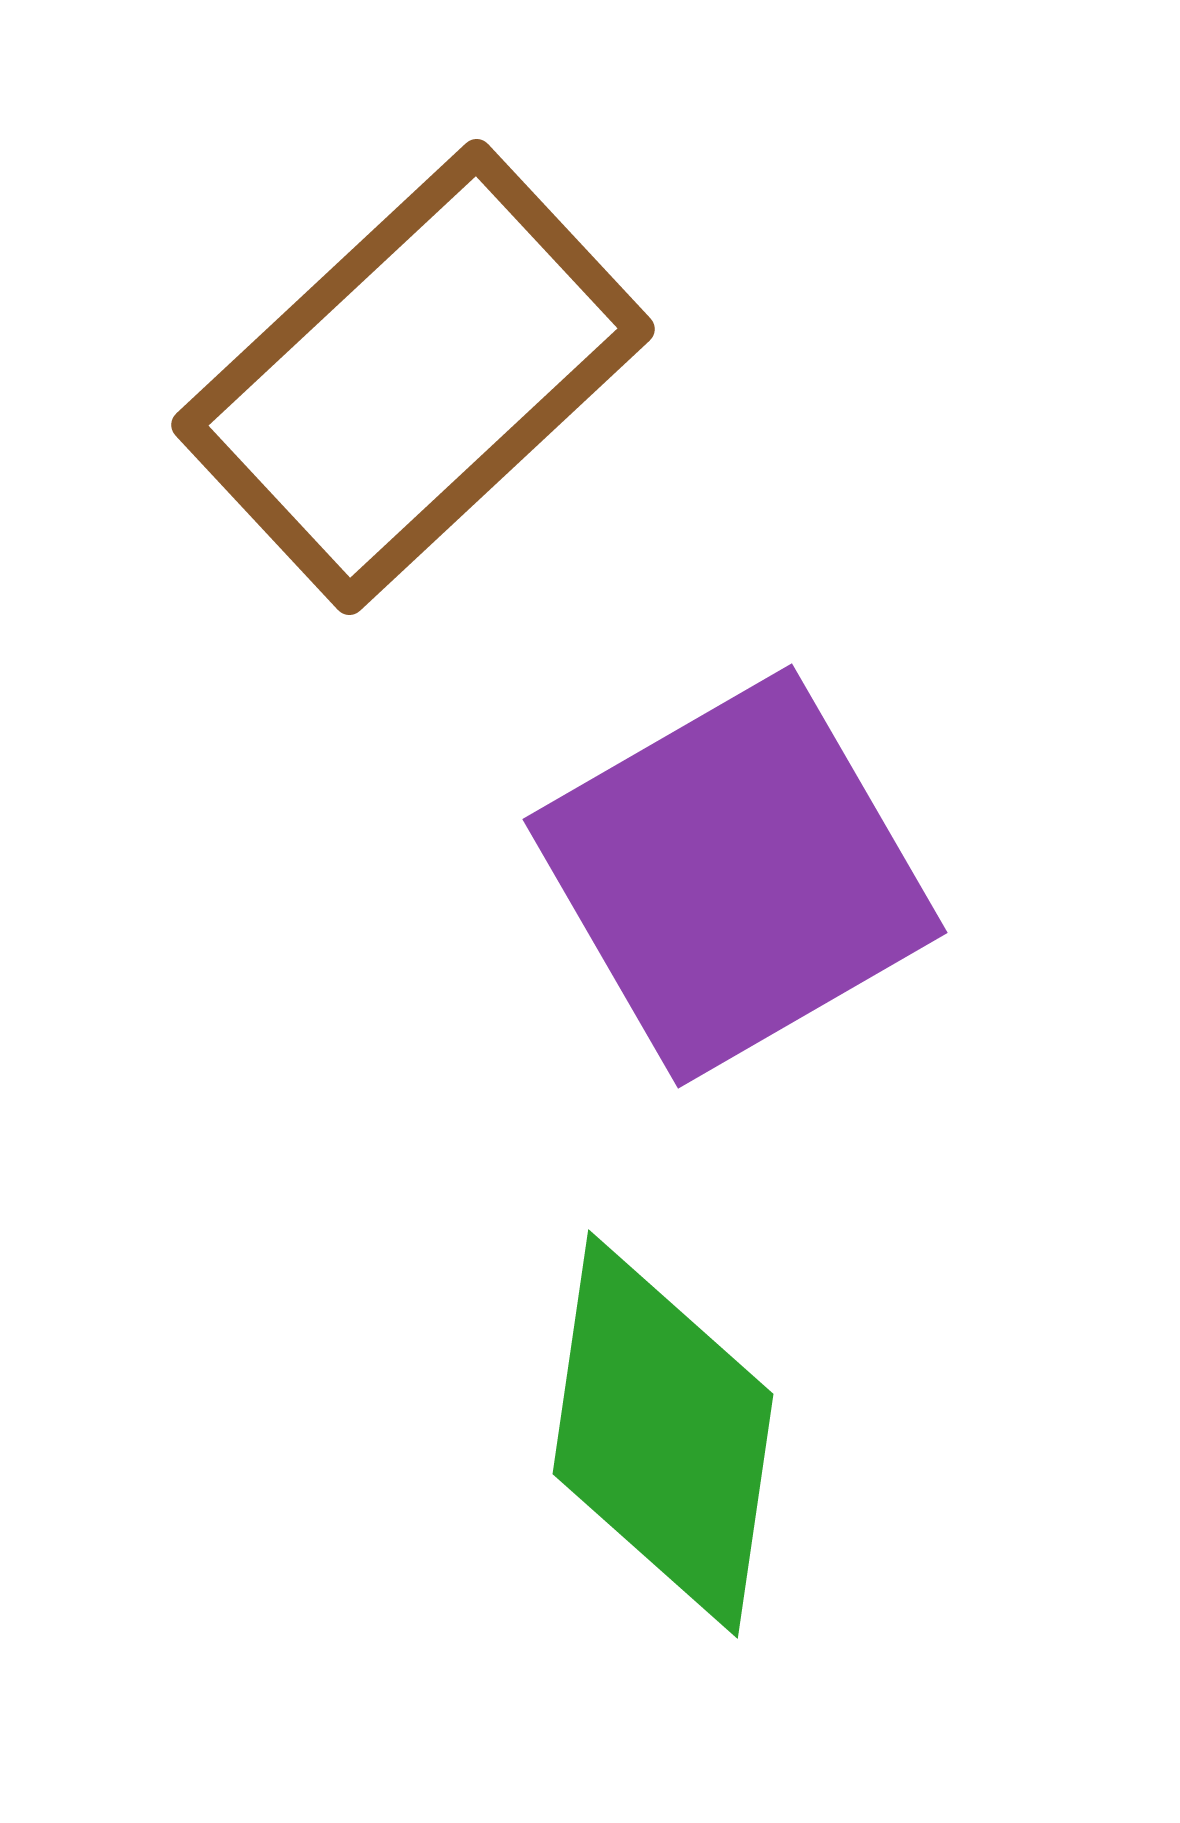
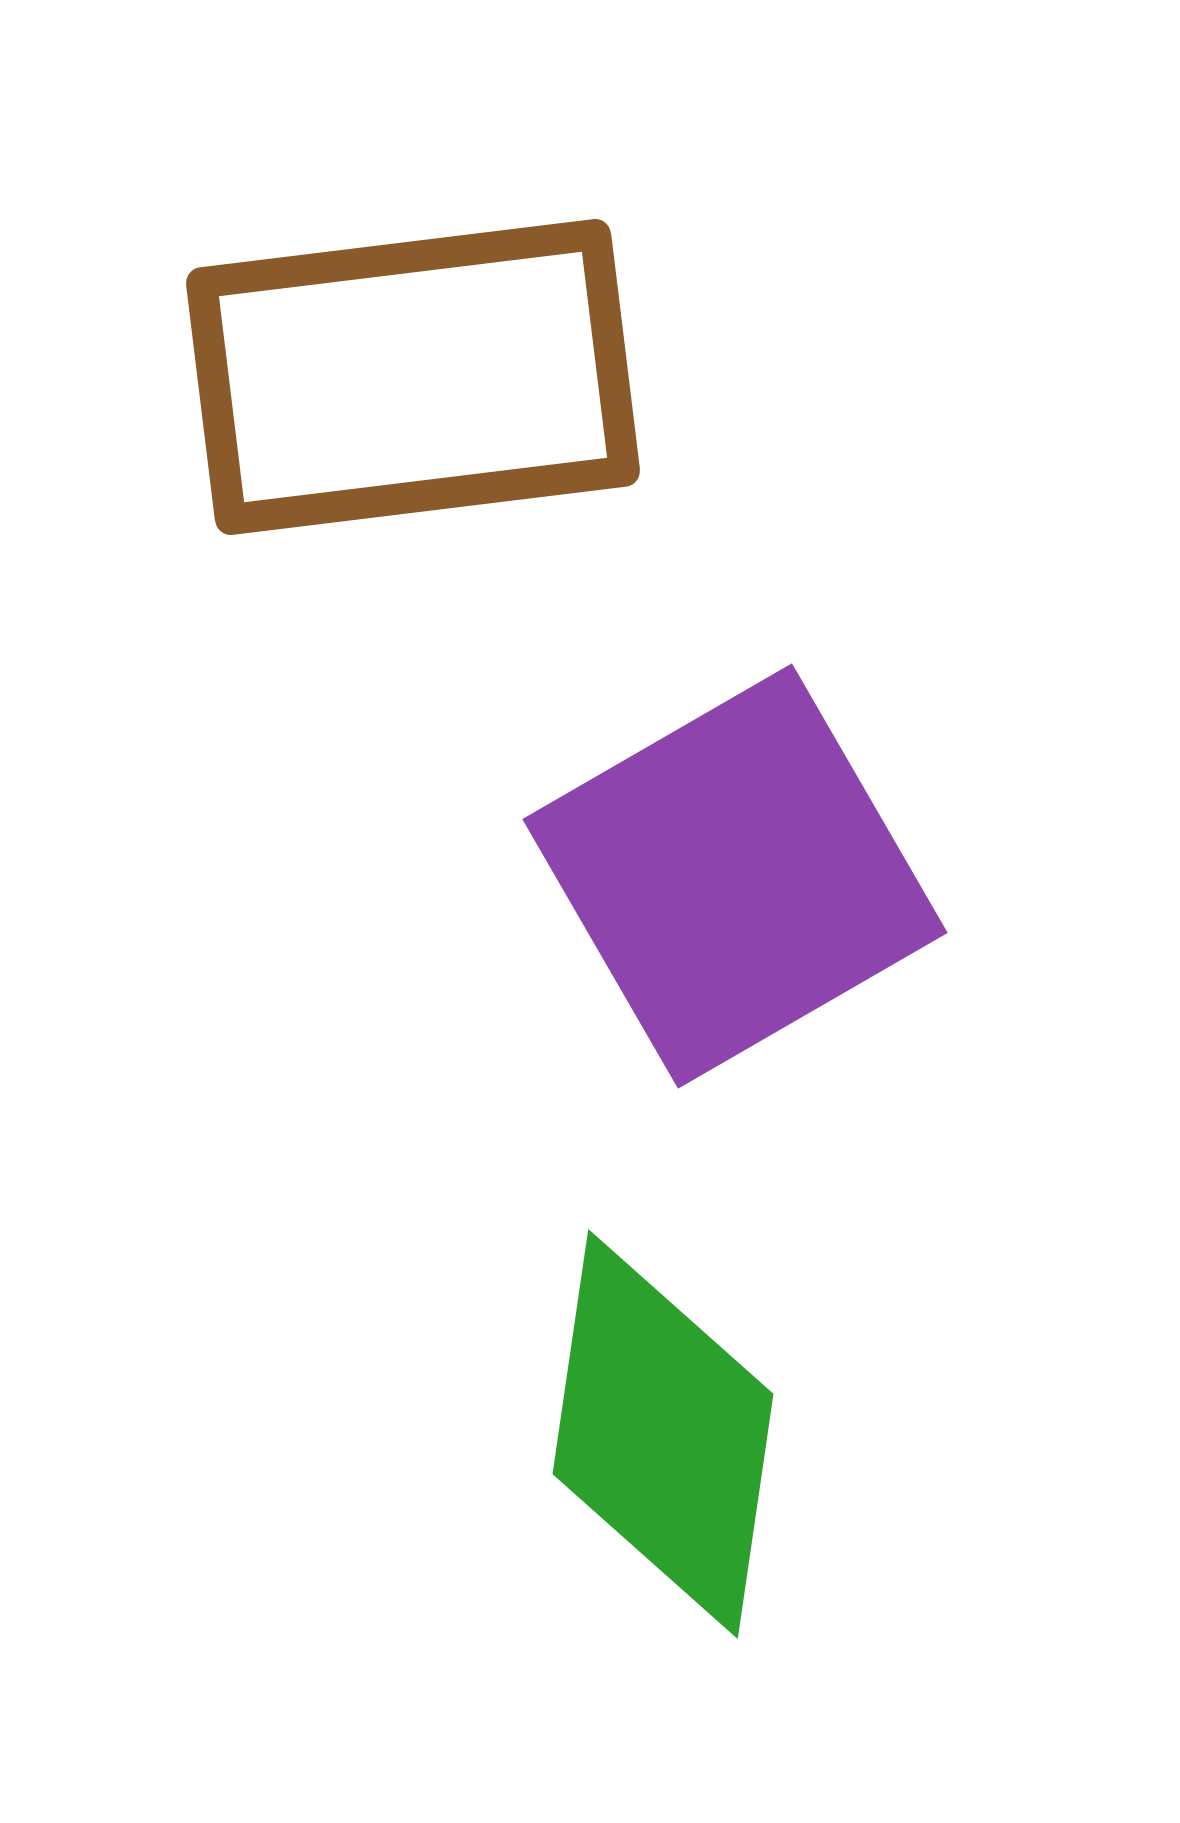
brown rectangle: rotated 36 degrees clockwise
